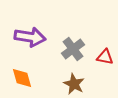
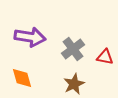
brown star: rotated 20 degrees clockwise
